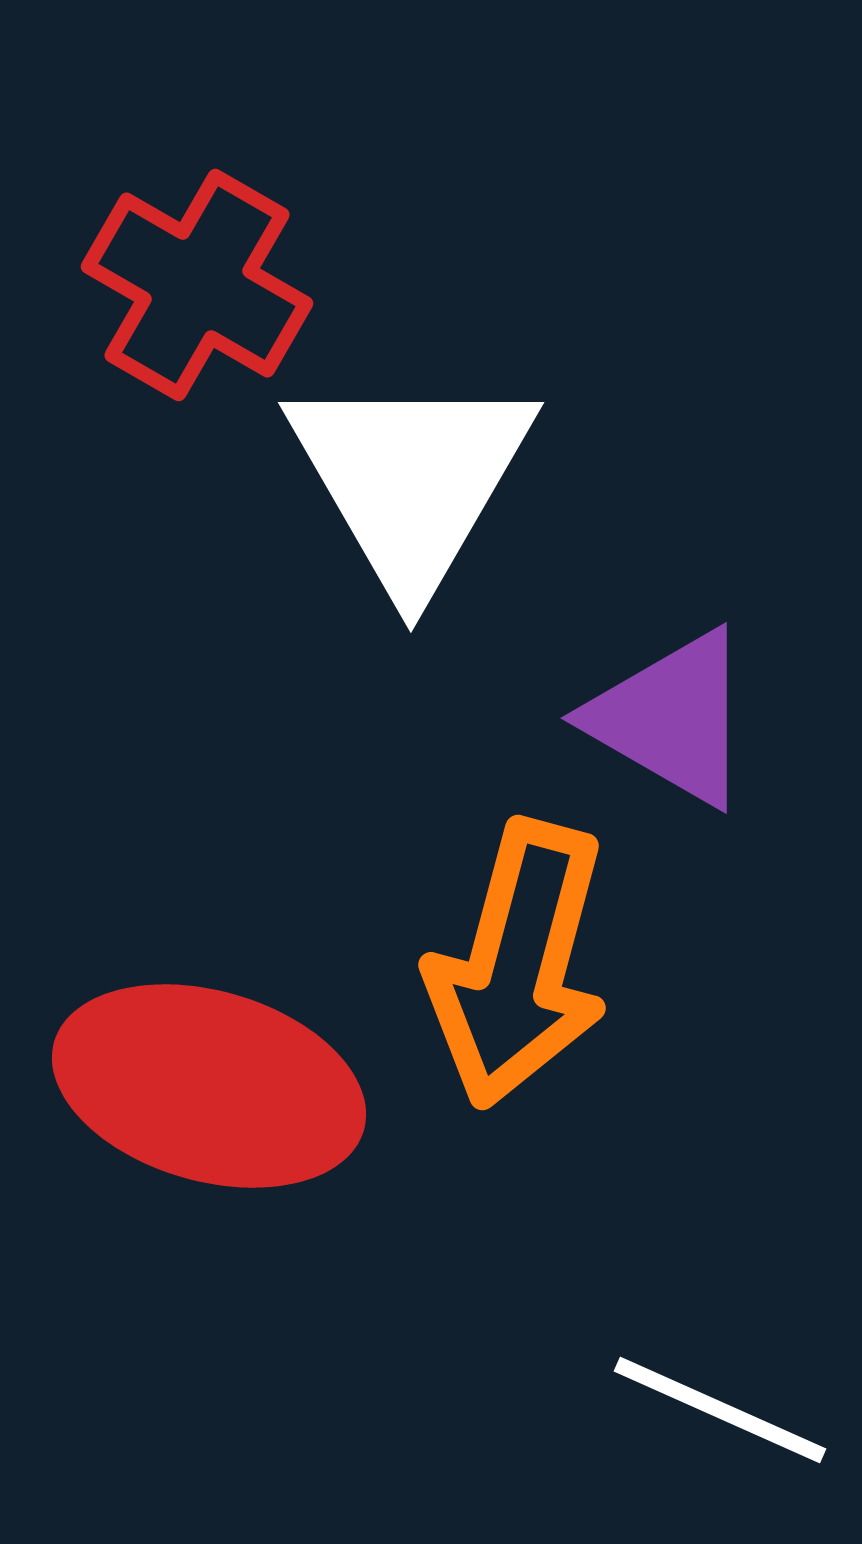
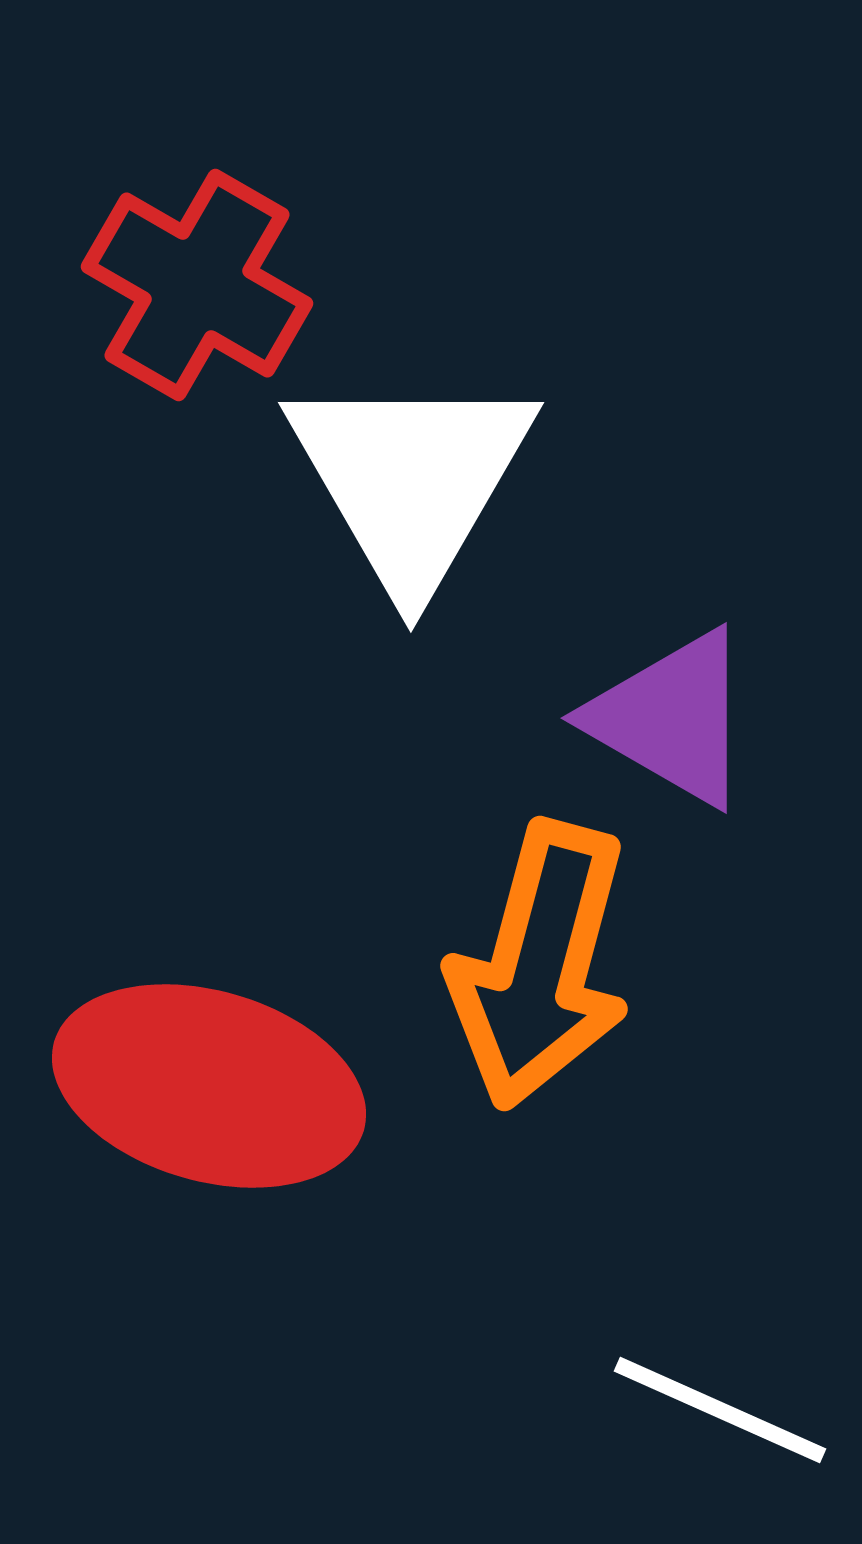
orange arrow: moved 22 px right, 1 px down
